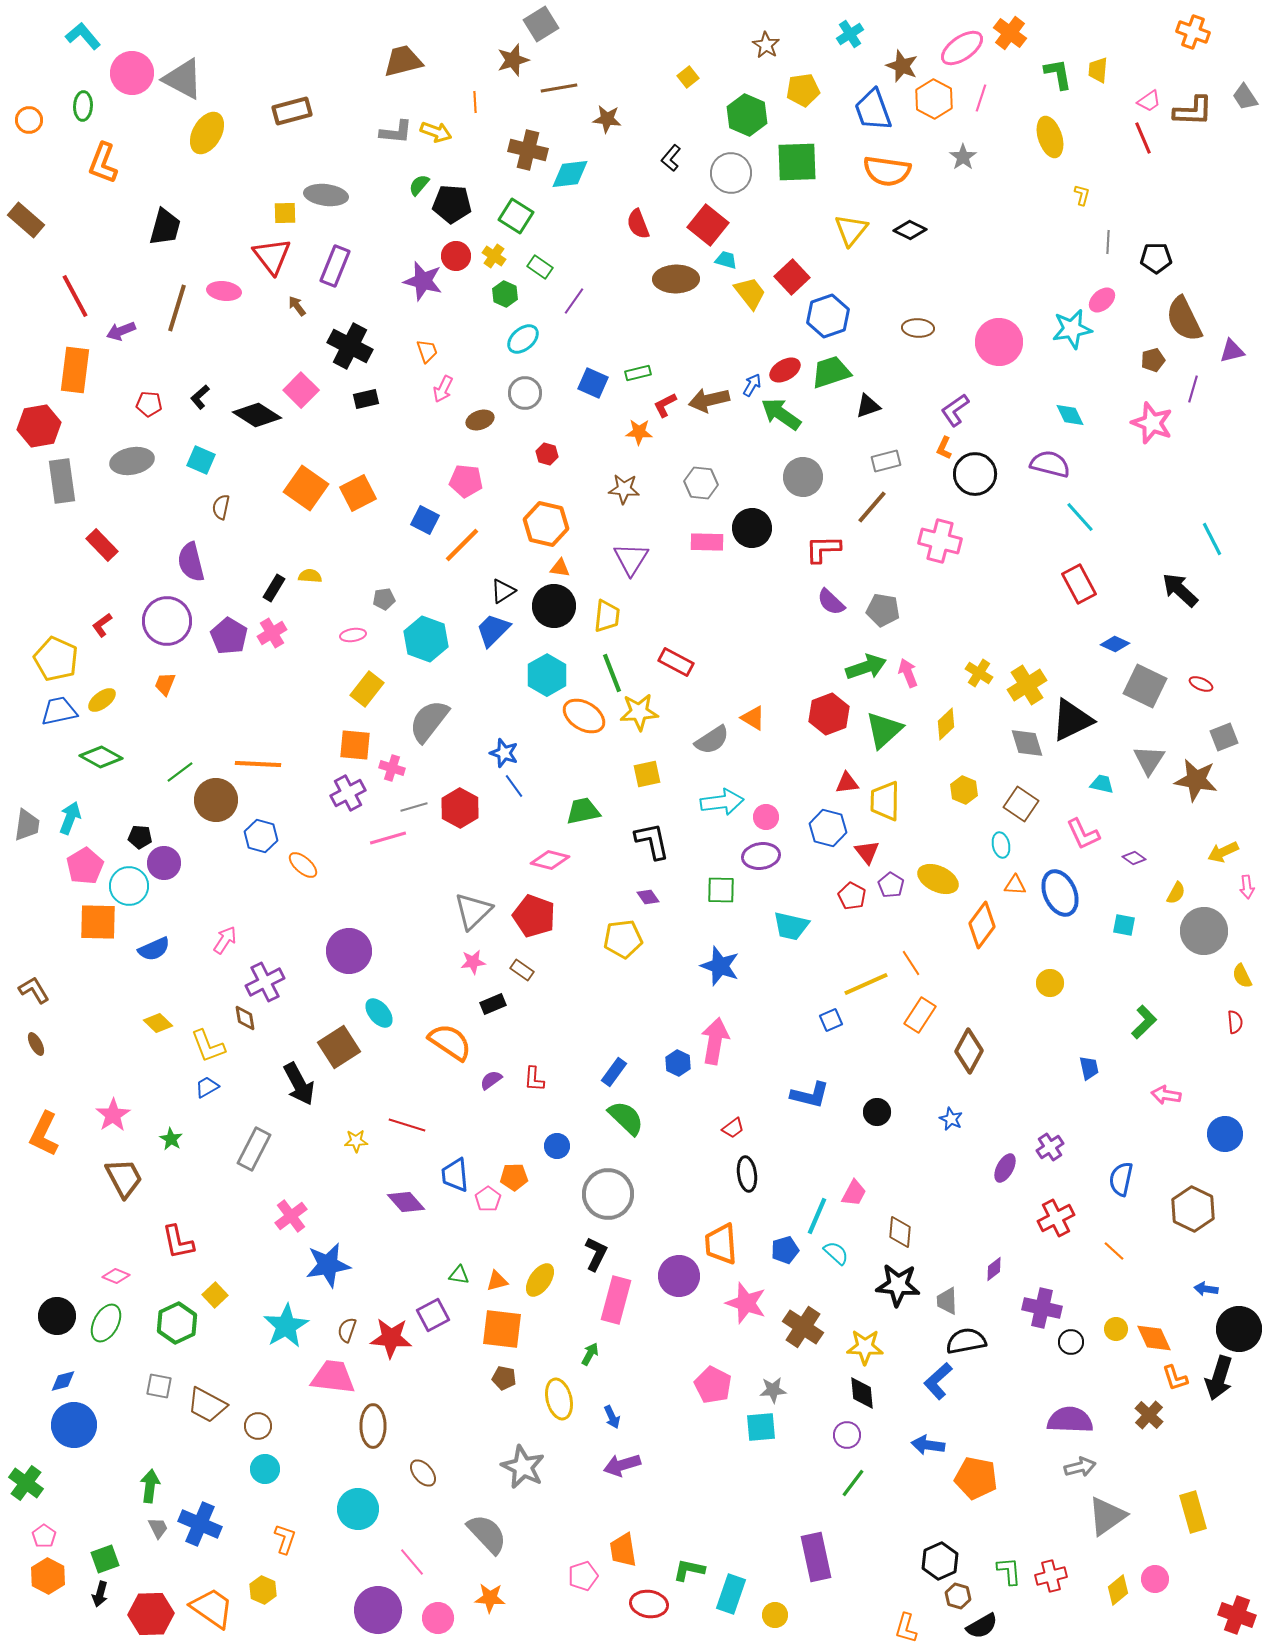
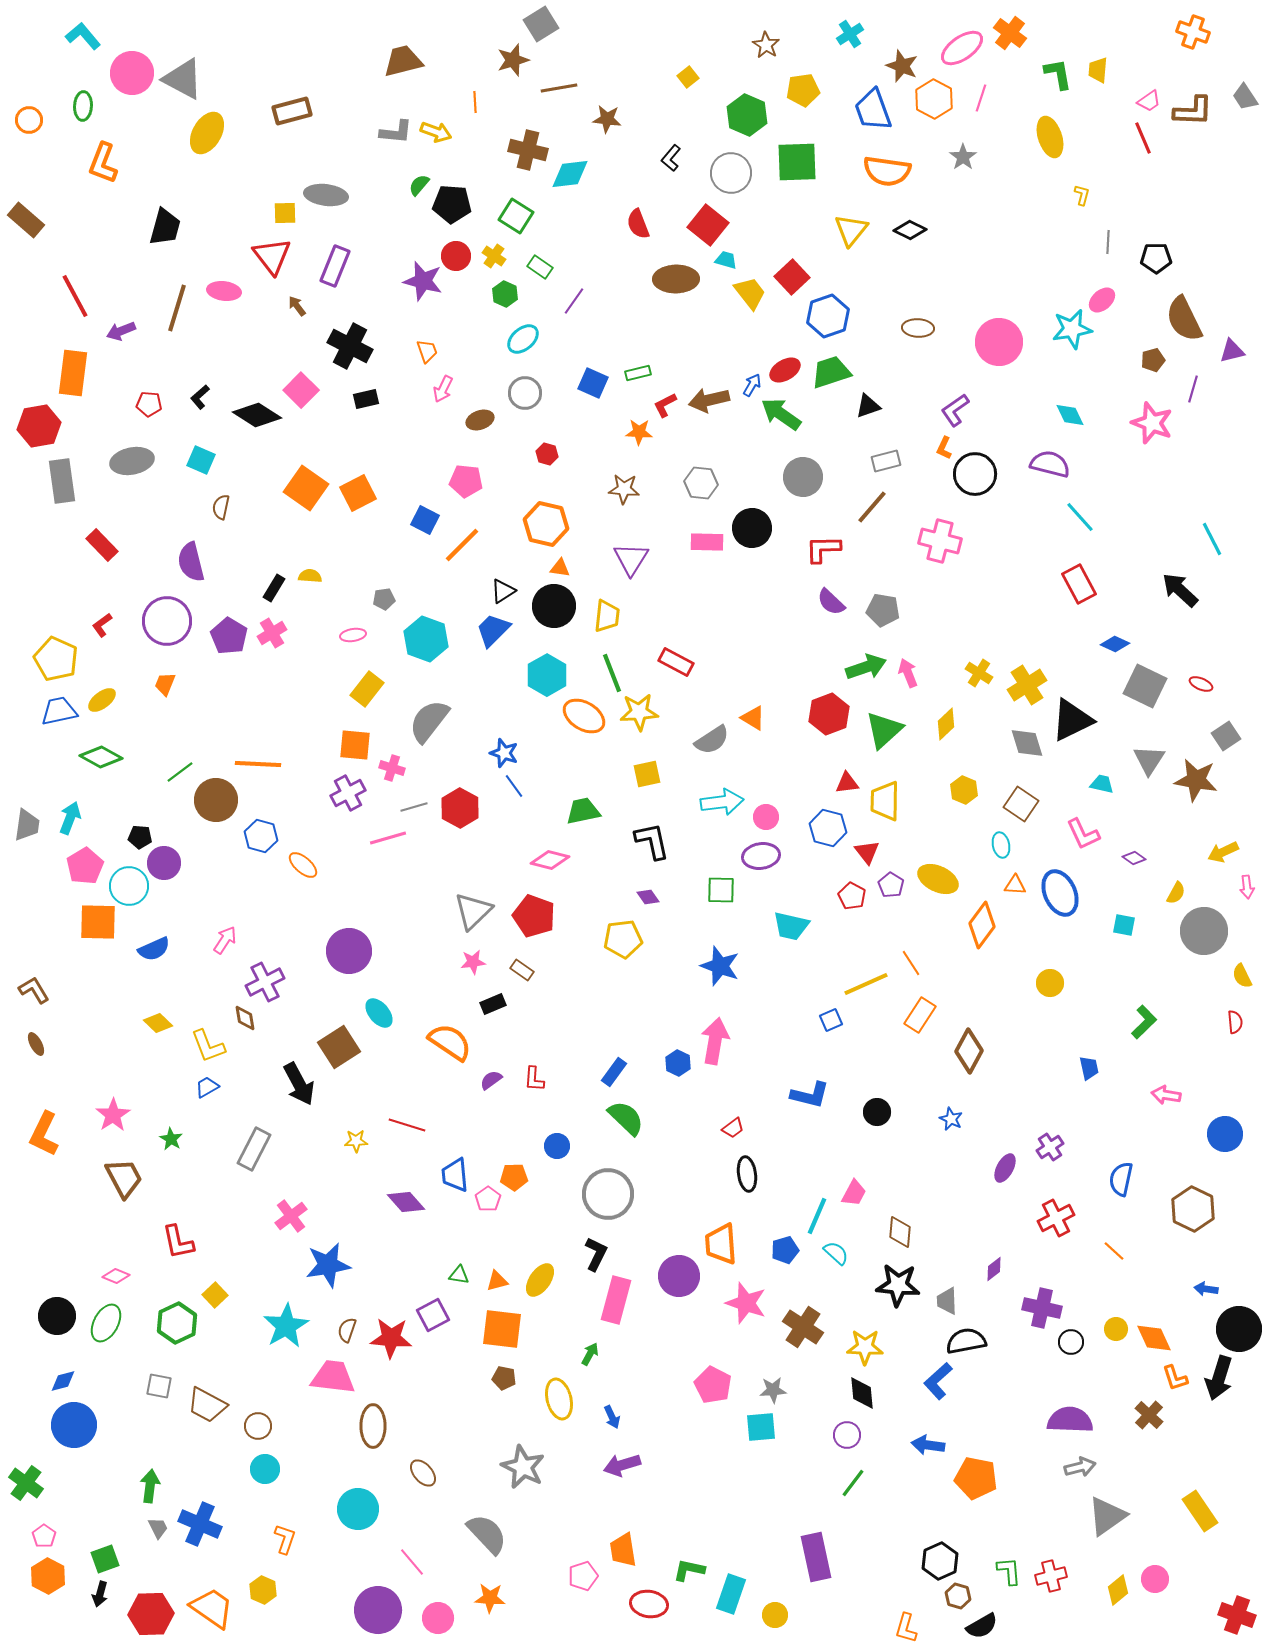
orange rectangle at (75, 370): moved 2 px left, 3 px down
gray square at (1224, 737): moved 2 px right, 1 px up; rotated 12 degrees counterclockwise
yellow rectangle at (1193, 1512): moved 7 px right, 1 px up; rotated 18 degrees counterclockwise
